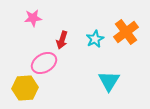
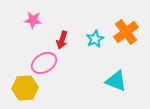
pink star: moved 2 px down; rotated 12 degrees clockwise
cyan triangle: moved 7 px right; rotated 40 degrees counterclockwise
